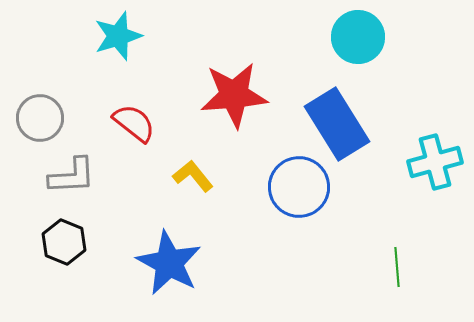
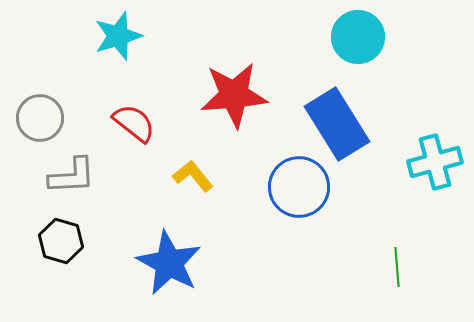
black hexagon: moved 3 px left, 1 px up; rotated 6 degrees counterclockwise
